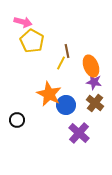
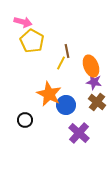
brown cross: moved 2 px right, 1 px up
black circle: moved 8 px right
